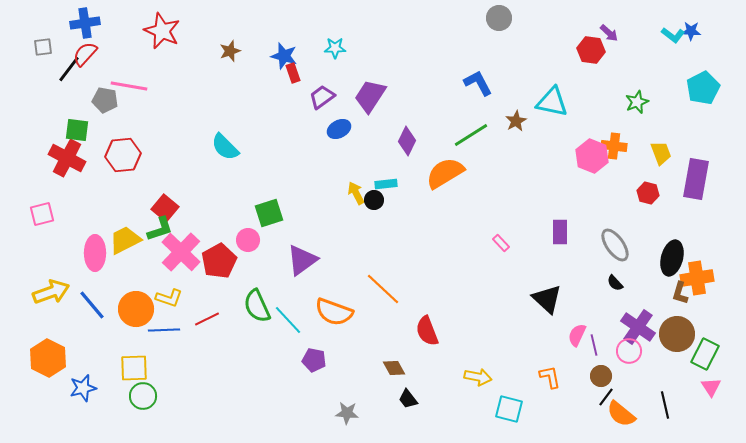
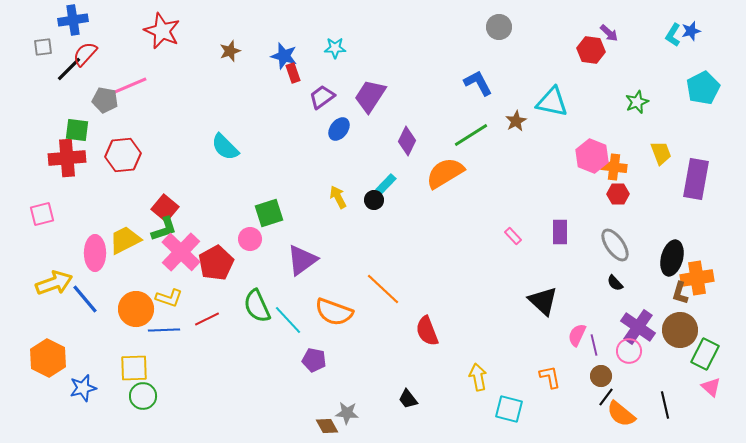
gray circle at (499, 18): moved 9 px down
blue cross at (85, 23): moved 12 px left, 3 px up
blue star at (691, 31): rotated 18 degrees counterclockwise
cyan L-shape at (673, 35): rotated 85 degrees clockwise
black line at (69, 69): rotated 8 degrees clockwise
pink line at (129, 86): rotated 33 degrees counterclockwise
blue ellipse at (339, 129): rotated 25 degrees counterclockwise
orange cross at (614, 146): moved 21 px down
red cross at (67, 158): rotated 33 degrees counterclockwise
cyan rectangle at (386, 184): rotated 40 degrees counterclockwise
yellow arrow at (356, 193): moved 18 px left, 4 px down
red hexagon at (648, 193): moved 30 px left, 1 px down; rotated 15 degrees counterclockwise
green L-shape at (160, 229): moved 4 px right
pink circle at (248, 240): moved 2 px right, 1 px up
pink rectangle at (501, 243): moved 12 px right, 7 px up
red pentagon at (219, 261): moved 3 px left, 2 px down
yellow arrow at (51, 292): moved 3 px right, 9 px up
black triangle at (547, 299): moved 4 px left, 2 px down
blue line at (92, 305): moved 7 px left, 6 px up
brown circle at (677, 334): moved 3 px right, 4 px up
brown diamond at (394, 368): moved 67 px left, 58 px down
yellow arrow at (478, 377): rotated 112 degrees counterclockwise
pink triangle at (711, 387): rotated 15 degrees counterclockwise
